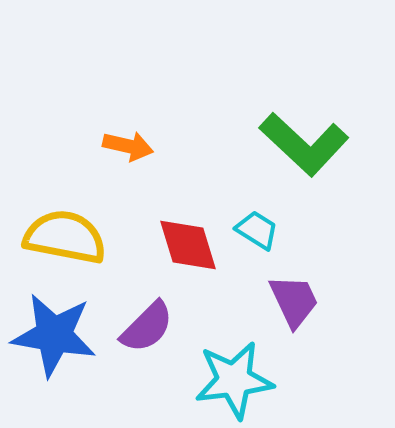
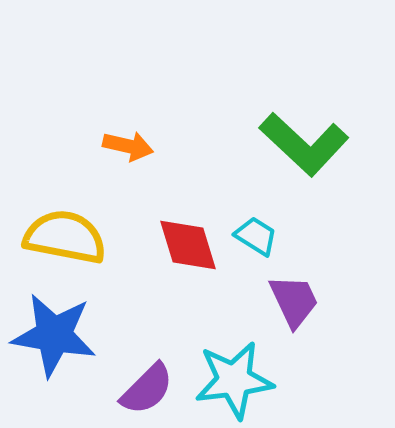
cyan trapezoid: moved 1 px left, 6 px down
purple semicircle: moved 62 px down
